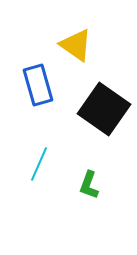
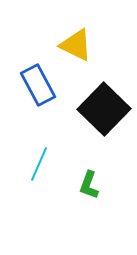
yellow triangle: rotated 9 degrees counterclockwise
blue rectangle: rotated 12 degrees counterclockwise
black square: rotated 9 degrees clockwise
